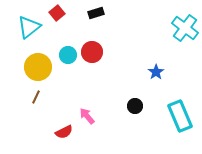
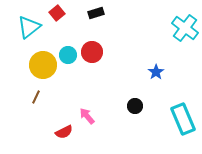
yellow circle: moved 5 px right, 2 px up
cyan rectangle: moved 3 px right, 3 px down
